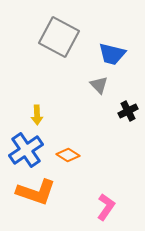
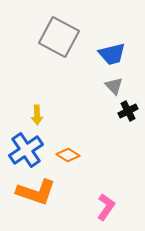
blue trapezoid: rotated 28 degrees counterclockwise
gray triangle: moved 15 px right, 1 px down
